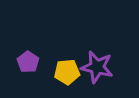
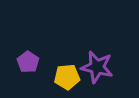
yellow pentagon: moved 5 px down
